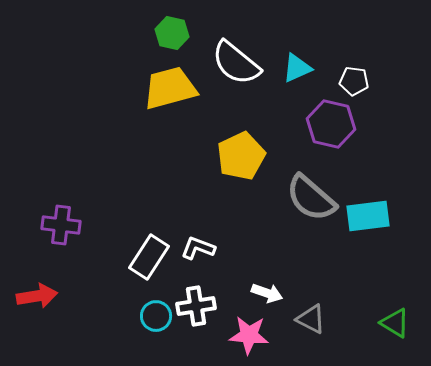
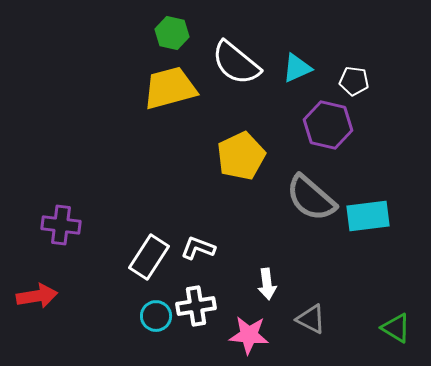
purple hexagon: moved 3 px left, 1 px down
white arrow: moved 9 px up; rotated 64 degrees clockwise
green triangle: moved 1 px right, 5 px down
